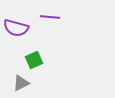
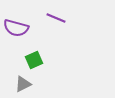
purple line: moved 6 px right, 1 px down; rotated 18 degrees clockwise
gray triangle: moved 2 px right, 1 px down
